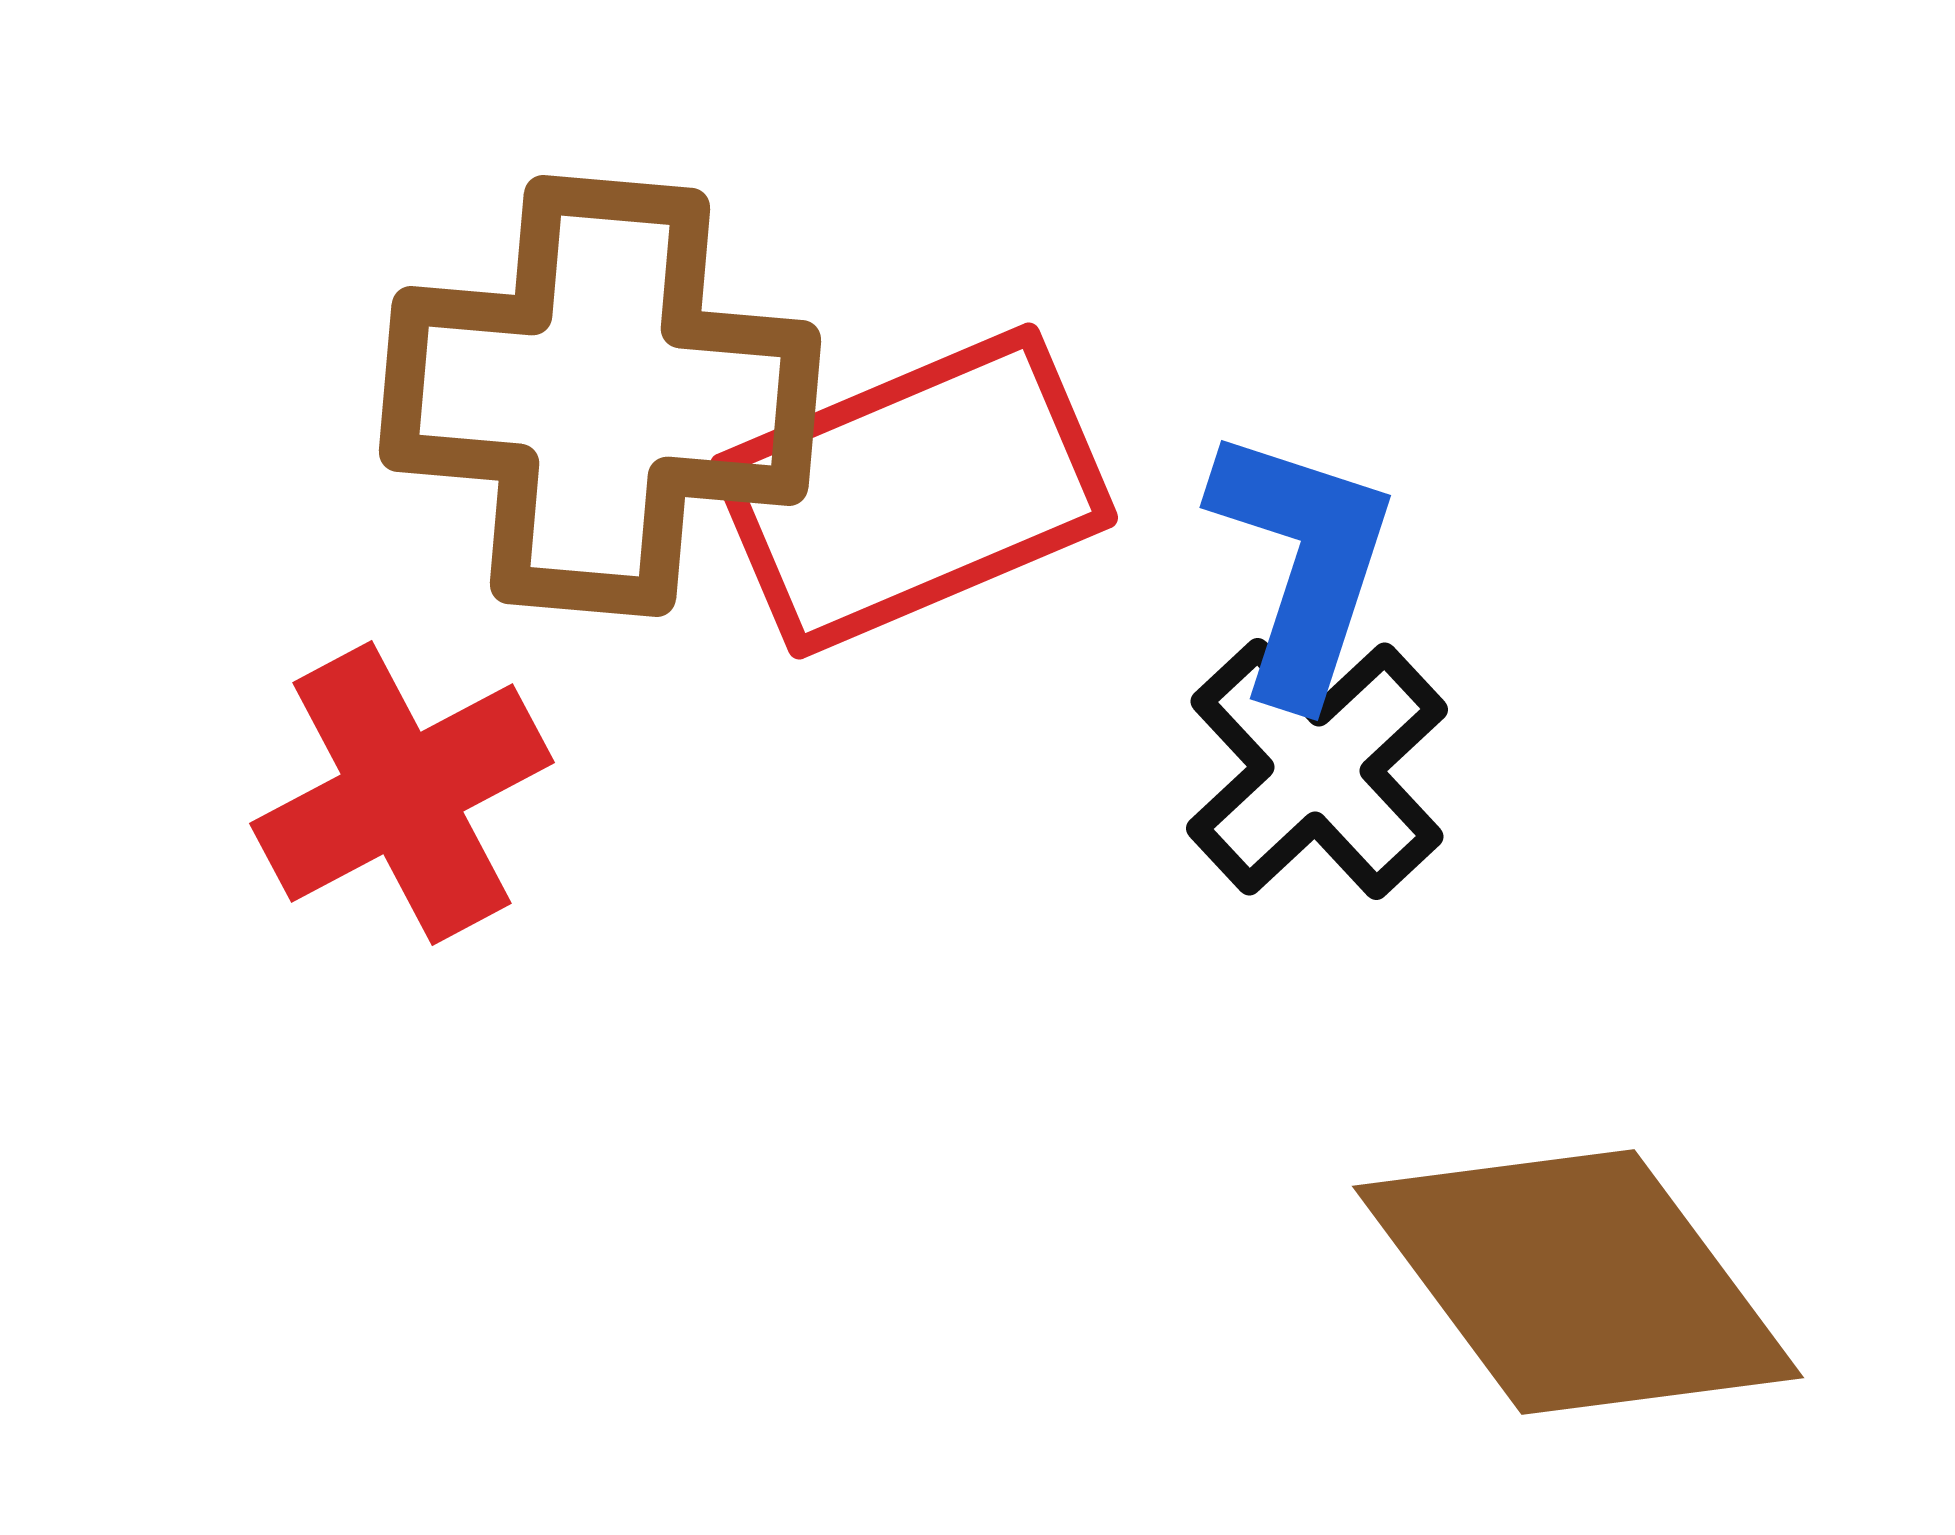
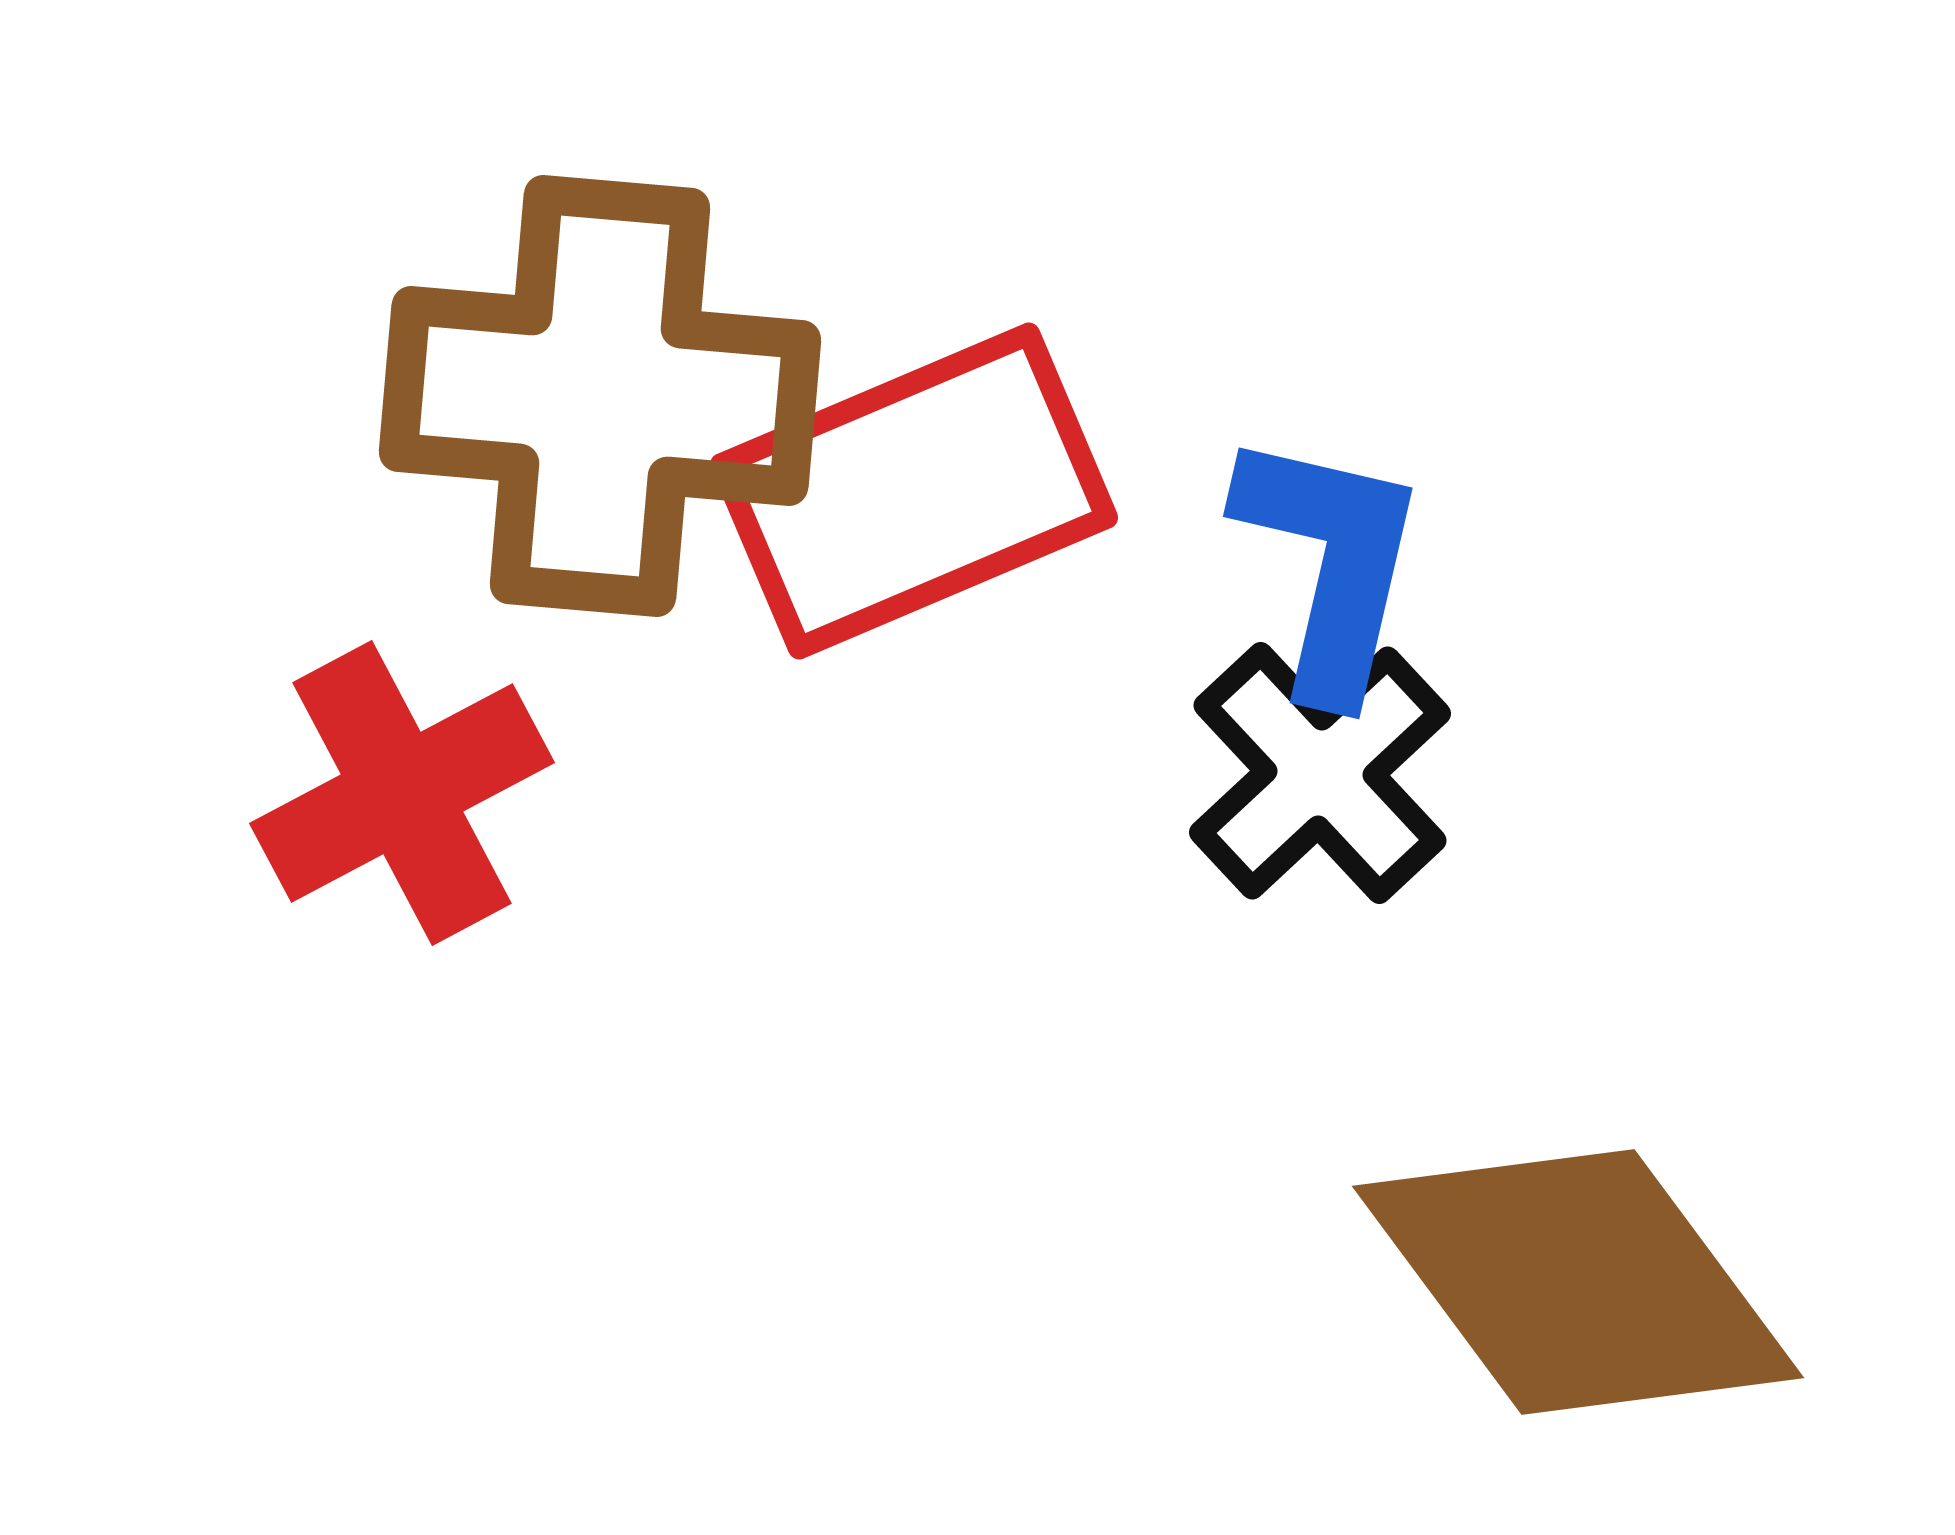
blue L-shape: moved 28 px right; rotated 5 degrees counterclockwise
black cross: moved 3 px right, 4 px down
